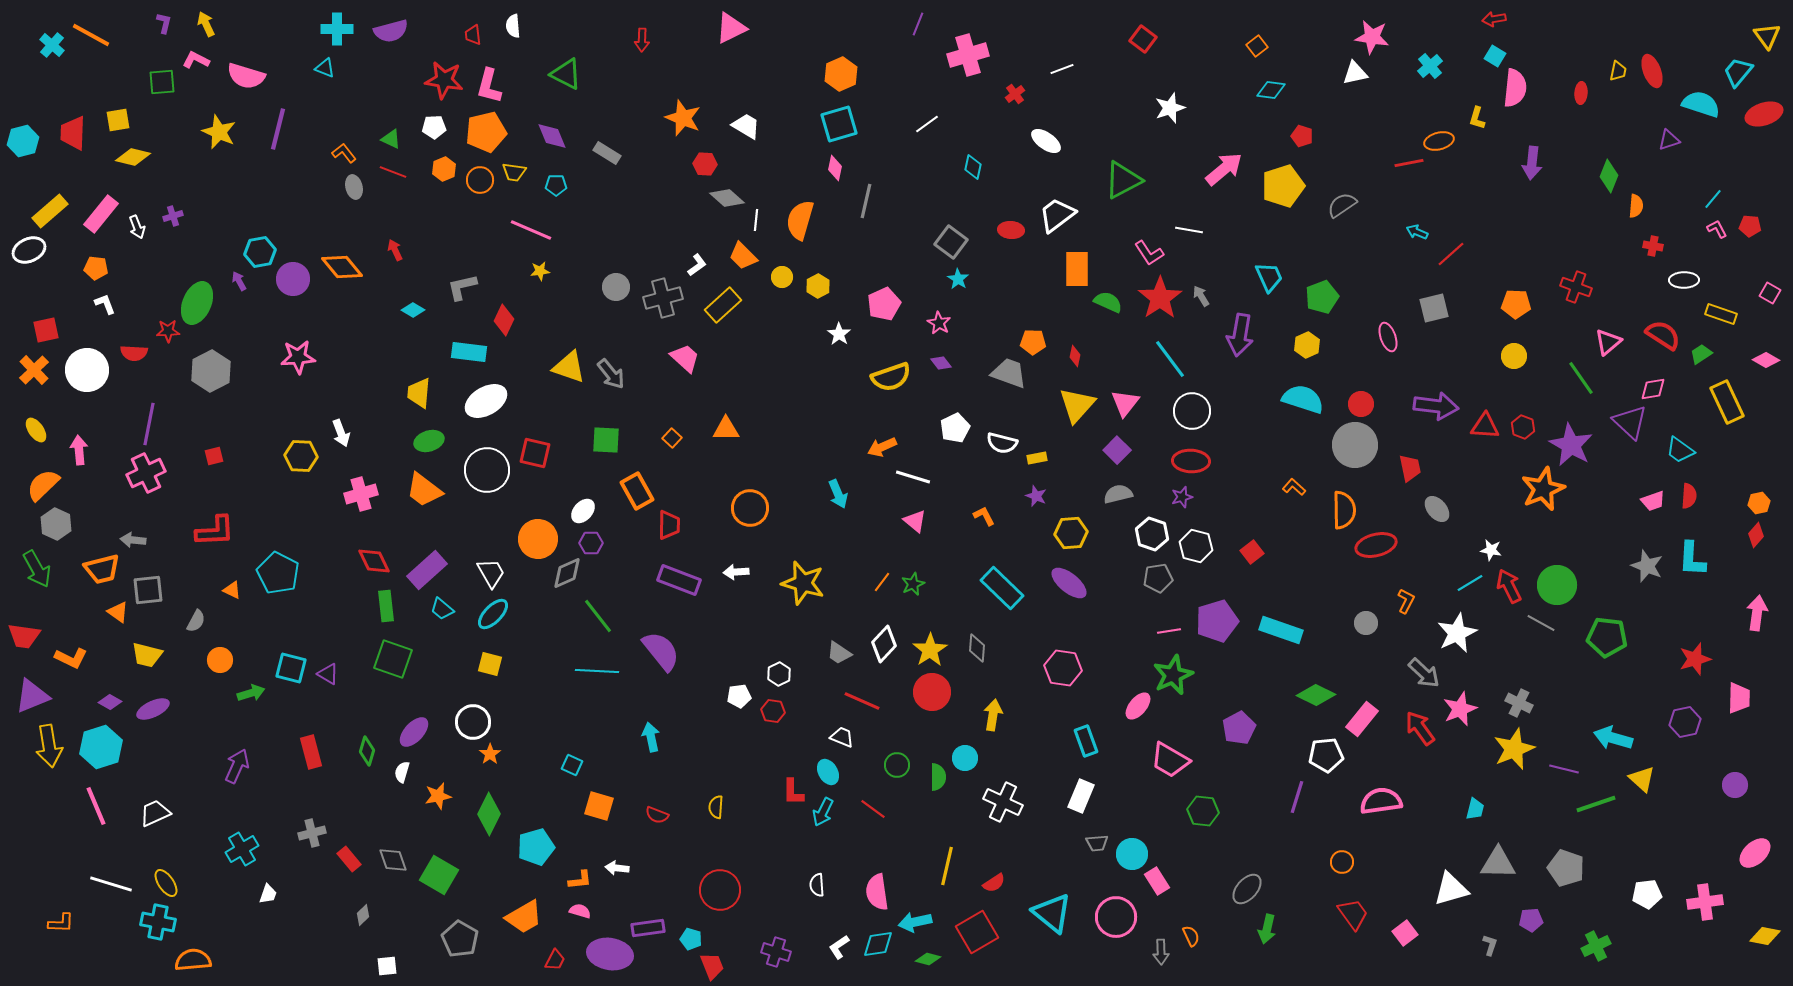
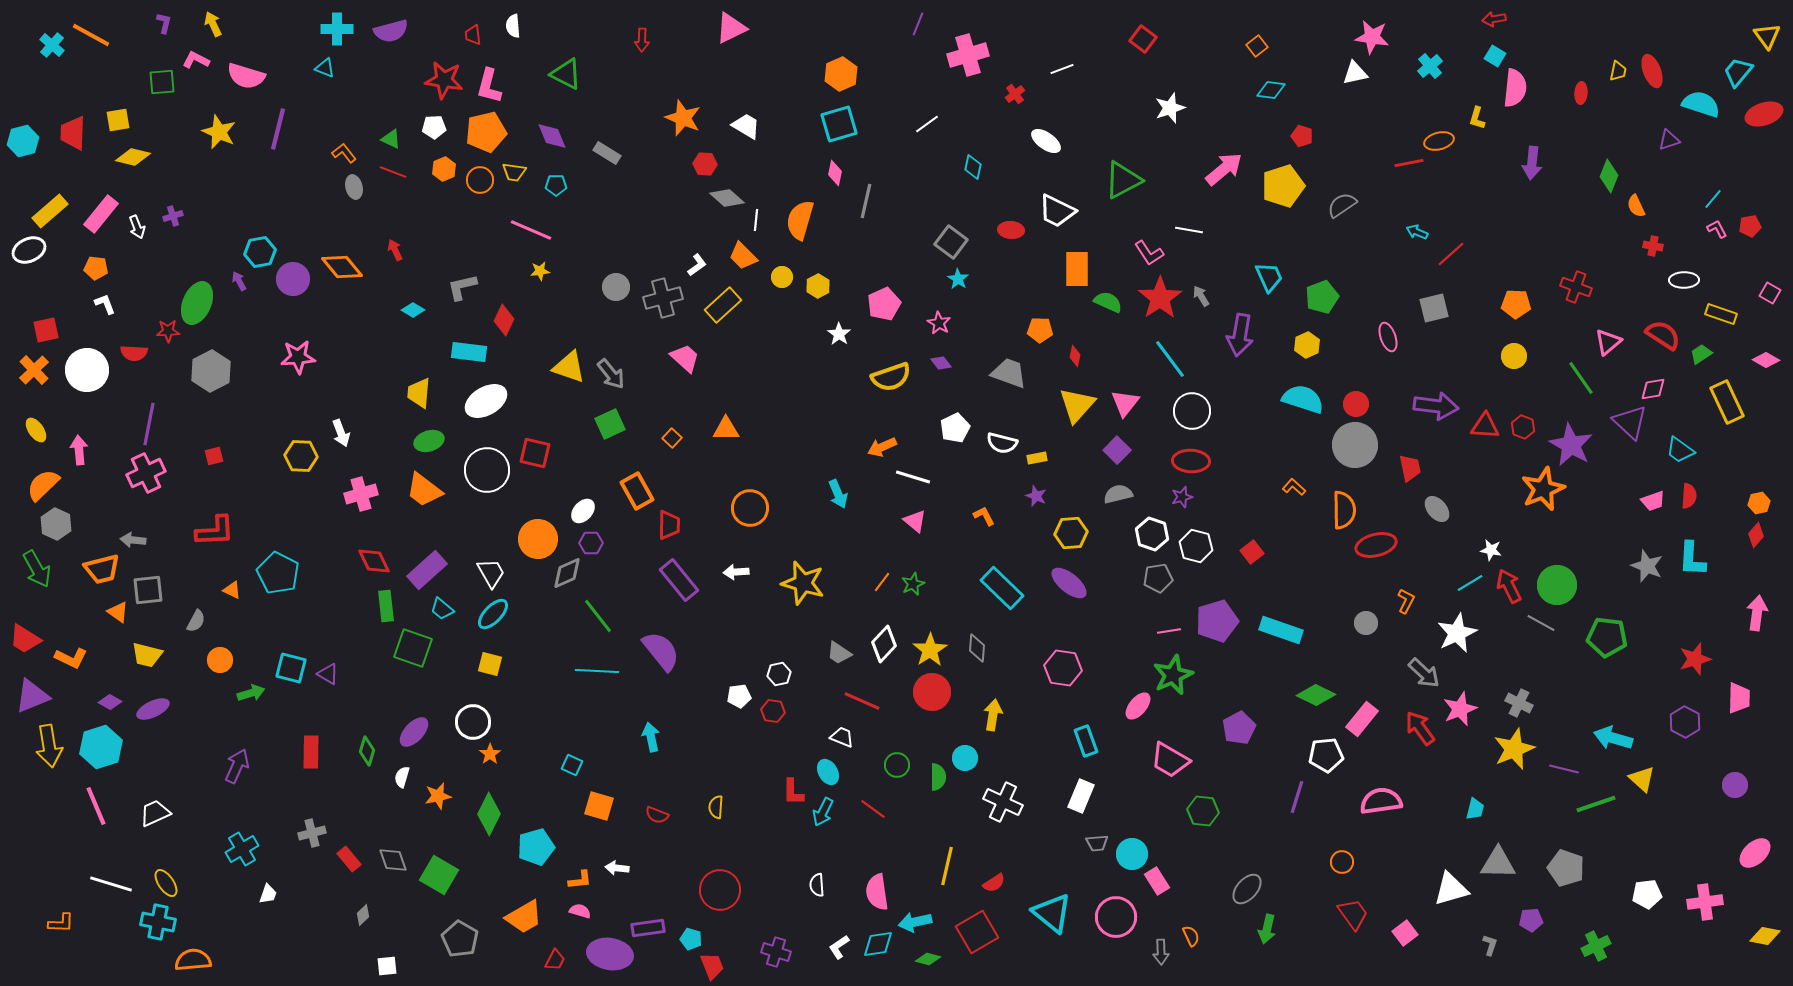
yellow arrow at (206, 24): moved 7 px right
pink diamond at (835, 168): moved 5 px down
orange semicircle at (1636, 206): rotated 150 degrees clockwise
white trapezoid at (1057, 215): moved 4 px up; rotated 117 degrees counterclockwise
red pentagon at (1750, 226): rotated 15 degrees counterclockwise
orange pentagon at (1033, 342): moved 7 px right, 12 px up
red circle at (1361, 404): moved 5 px left
green square at (606, 440): moved 4 px right, 16 px up; rotated 28 degrees counterclockwise
purple rectangle at (679, 580): rotated 30 degrees clockwise
red trapezoid at (24, 636): moved 1 px right, 3 px down; rotated 24 degrees clockwise
green square at (393, 659): moved 20 px right, 11 px up
white hexagon at (779, 674): rotated 15 degrees clockwise
purple hexagon at (1685, 722): rotated 20 degrees counterclockwise
red rectangle at (311, 752): rotated 16 degrees clockwise
white semicircle at (402, 772): moved 5 px down
